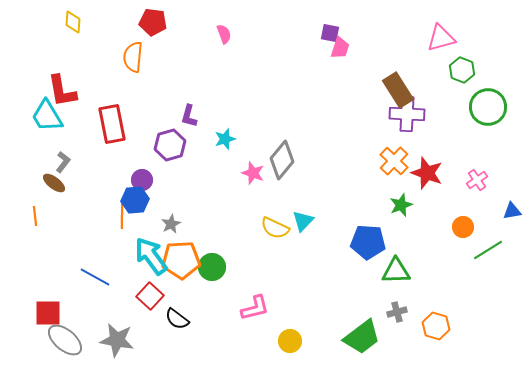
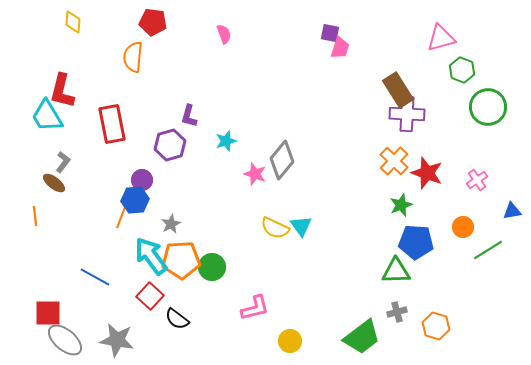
red L-shape at (62, 91): rotated 24 degrees clockwise
cyan star at (225, 139): moved 1 px right, 2 px down
pink star at (253, 173): moved 2 px right, 1 px down
orange line at (122, 215): rotated 20 degrees clockwise
cyan triangle at (303, 221): moved 2 px left, 5 px down; rotated 20 degrees counterclockwise
blue pentagon at (368, 242): moved 48 px right
